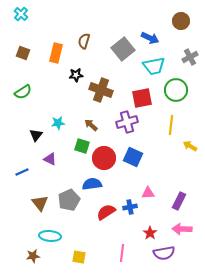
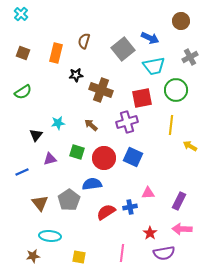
green square: moved 5 px left, 6 px down
purple triangle: rotated 40 degrees counterclockwise
gray pentagon: rotated 10 degrees counterclockwise
